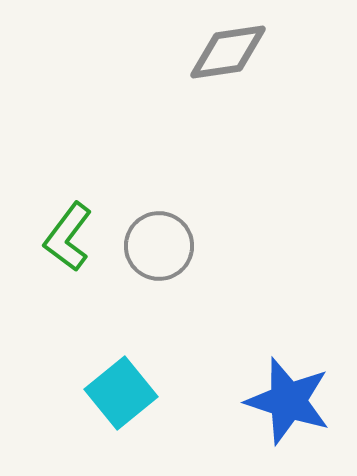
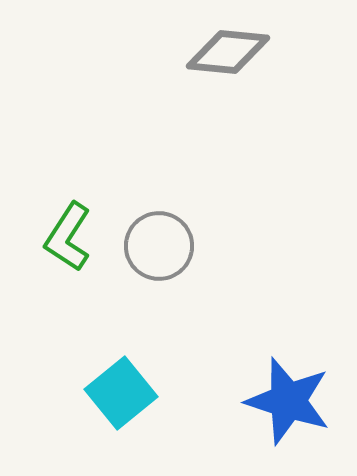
gray diamond: rotated 14 degrees clockwise
green L-shape: rotated 4 degrees counterclockwise
